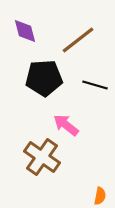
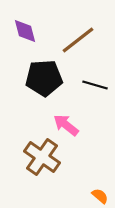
orange semicircle: rotated 60 degrees counterclockwise
